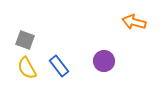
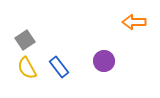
orange arrow: rotated 15 degrees counterclockwise
gray square: rotated 36 degrees clockwise
blue rectangle: moved 1 px down
